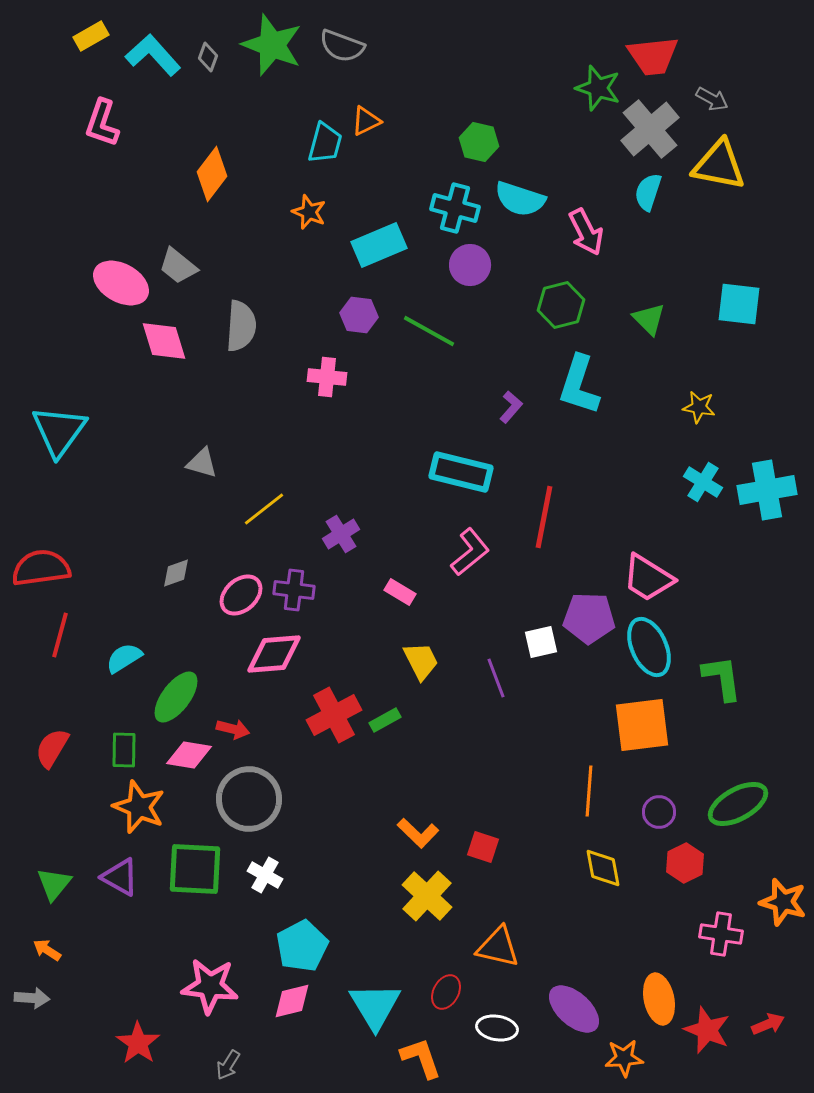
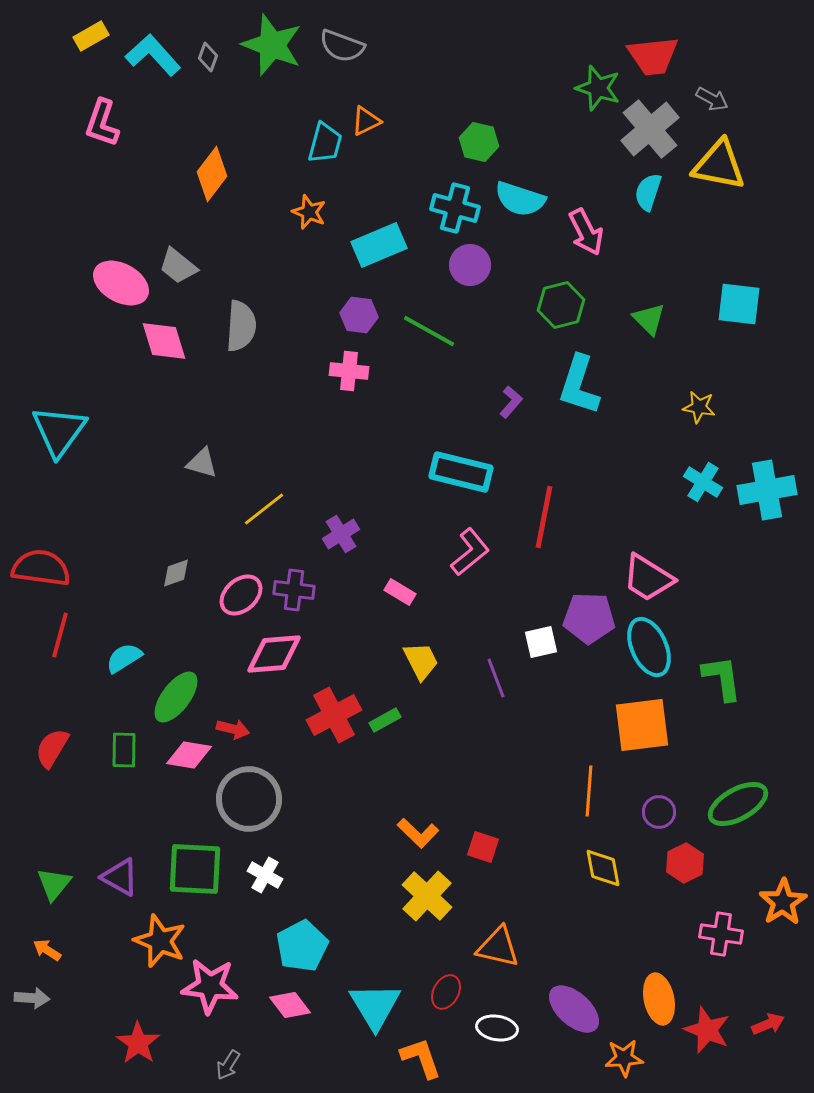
pink cross at (327, 377): moved 22 px right, 6 px up
purple L-shape at (511, 407): moved 5 px up
red semicircle at (41, 568): rotated 16 degrees clockwise
orange star at (139, 807): moved 21 px right, 134 px down
orange star at (783, 902): rotated 24 degrees clockwise
pink diamond at (292, 1001): moved 2 px left, 4 px down; rotated 66 degrees clockwise
